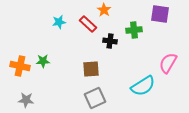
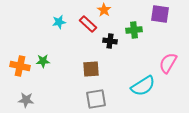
gray square: moved 1 px right, 1 px down; rotated 15 degrees clockwise
